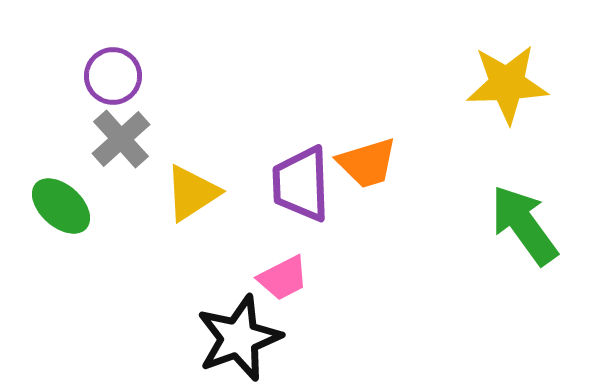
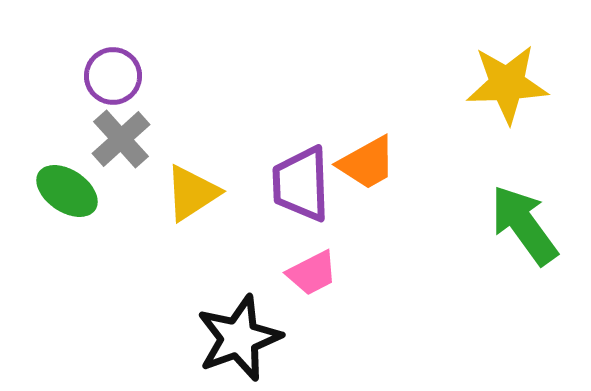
orange trapezoid: rotated 12 degrees counterclockwise
green ellipse: moved 6 px right, 15 px up; rotated 8 degrees counterclockwise
pink trapezoid: moved 29 px right, 5 px up
